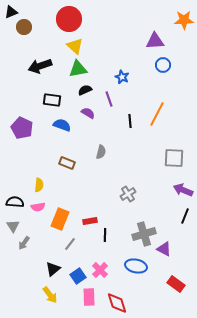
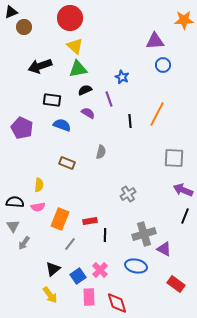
red circle at (69, 19): moved 1 px right, 1 px up
